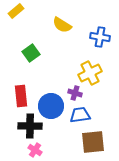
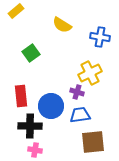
purple cross: moved 2 px right, 1 px up
pink cross: rotated 24 degrees counterclockwise
